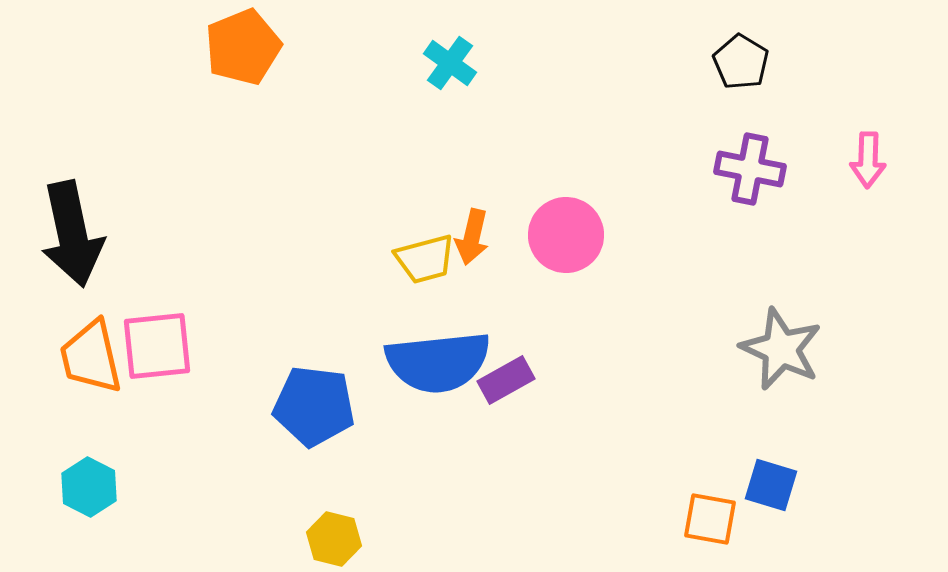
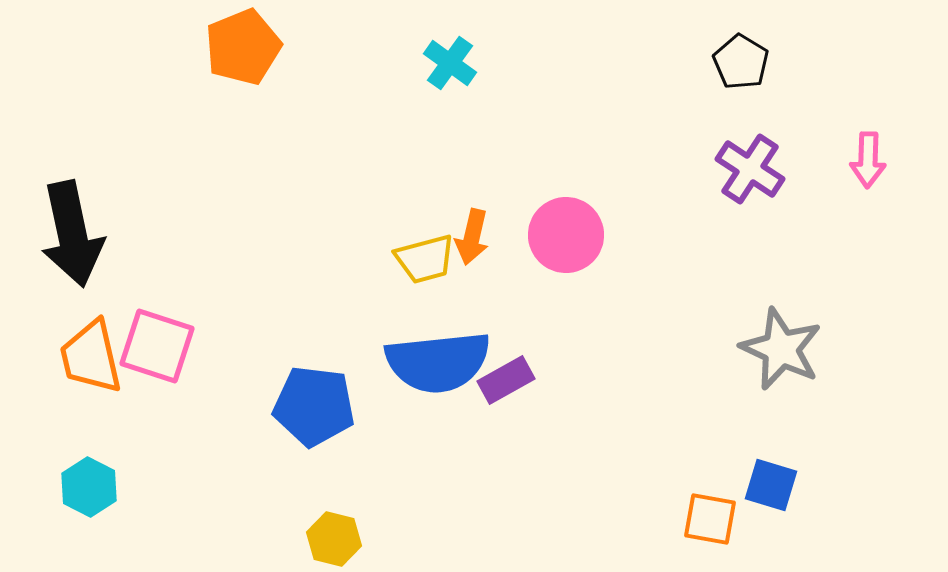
purple cross: rotated 22 degrees clockwise
pink square: rotated 24 degrees clockwise
